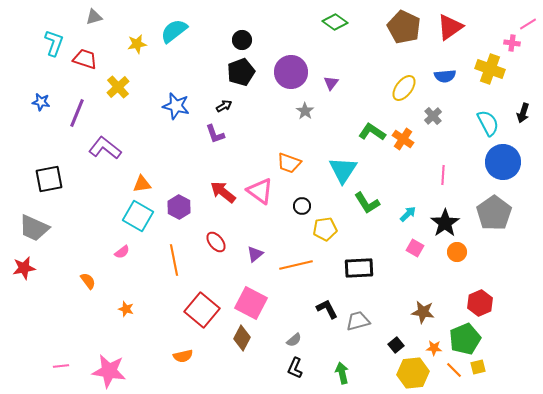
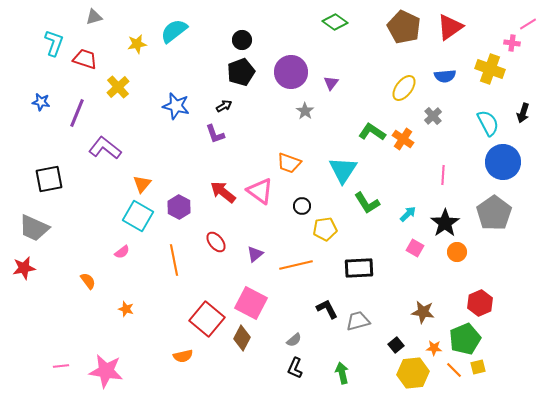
orange triangle at (142, 184): rotated 42 degrees counterclockwise
red square at (202, 310): moved 5 px right, 9 px down
pink star at (109, 371): moved 3 px left
